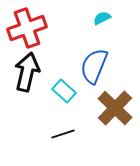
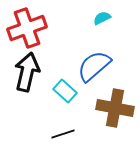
blue semicircle: rotated 27 degrees clockwise
cyan rectangle: moved 1 px right
brown cross: rotated 33 degrees counterclockwise
